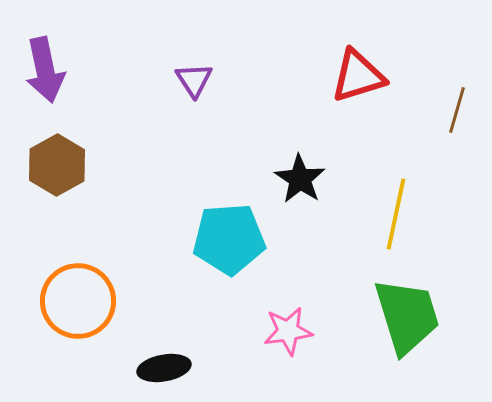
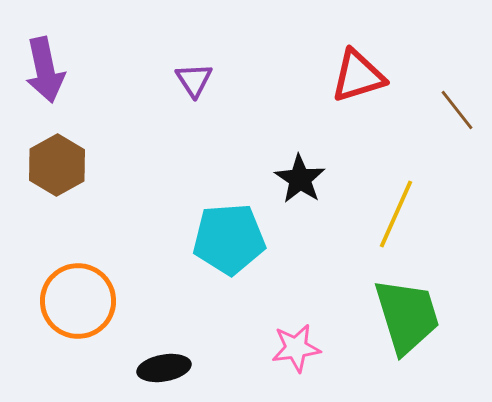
brown line: rotated 54 degrees counterclockwise
yellow line: rotated 12 degrees clockwise
pink star: moved 8 px right, 17 px down
